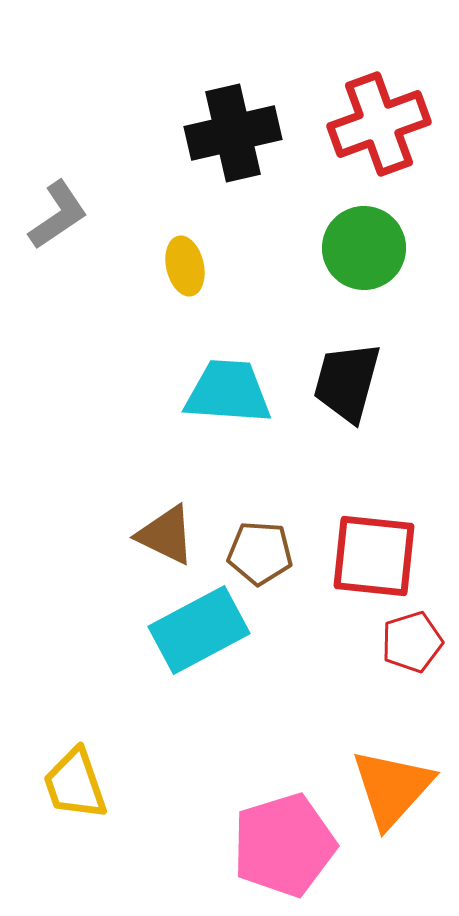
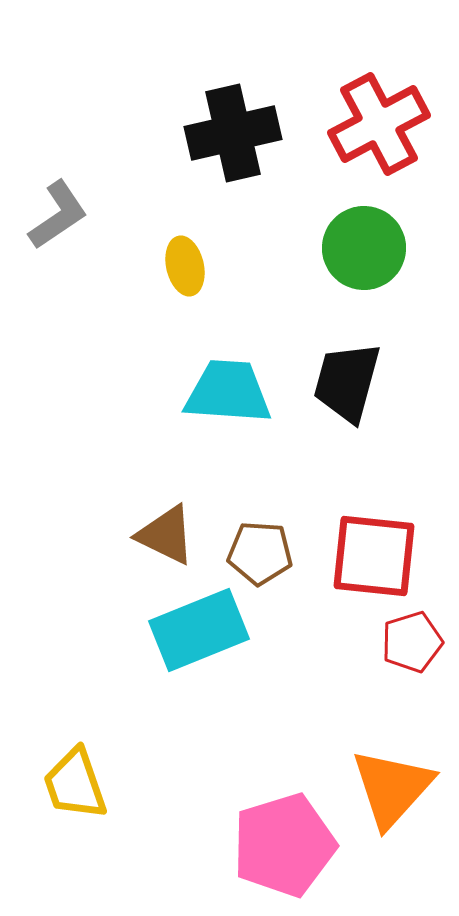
red cross: rotated 8 degrees counterclockwise
cyan rectangle: rotated 6 degrees clockwise
